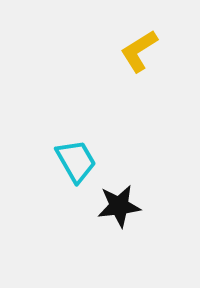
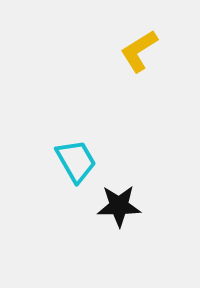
black star: rotated 6 degrees clockwise
